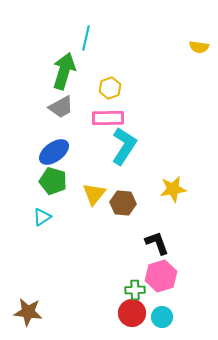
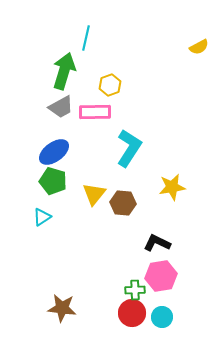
yellow semicircle: rotated 36 degrees counterclockwise
yellow hexagon: moved 3 px up
pink rectangle: moved 13 px left, 6 px up
cyan L-shape: moved 5 px right, 2 px down
yellow star: moved 1 px left, 2 px up
black L-shape: rotated 44 degrees counterclockwise
pink hexagon: rotated 8 degrees clockwise
brown star: moved 34 px right, 4 px up
